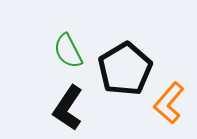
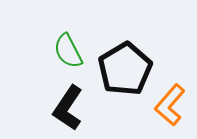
orange L-shape: moved 1 px right, 2 px down
